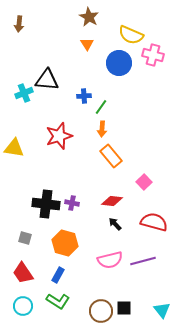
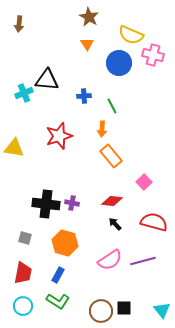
green line: moved 11 px right, 1 px up; rotated 63 degrees counterclockwise
pink semicircle: rotated 20 degrees counterclockwise
red trapezoid: rotated 135 degrees counterclockwise
